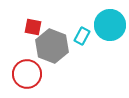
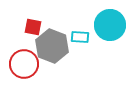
cyan rectangle: moved 2 px left, 1 px down; rotated 66 degrees clockwise
red circle: moved 3 px left, 10 px up
